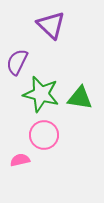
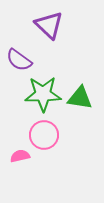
purple triangle: moved 2 px left
purple semicircle: moved 2 px right, 2 px up; rotated 80 degrees counterclockwise
green star: moved 2 px right; rotated 15 degrees counterclockwise
pink semicircle: moved 4 px up
